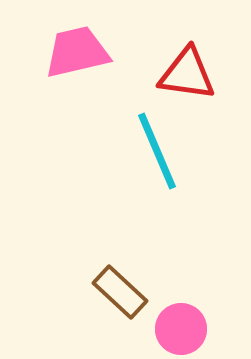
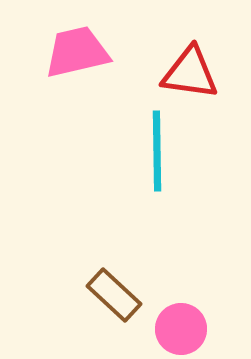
red triangle: moved 3 px right, 1 px up
cyan line: rotated 22 degrees clockwise
brown rectangle: moved 6 px left, 3 px down
